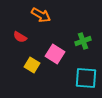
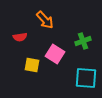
orange arrow: moved 4 px right, 5 px down; rotated 18 degrees clockwise
red semicircle: rotated 40 degrees counterclockwise
yellow square: rotated 21 degrees counterclockwise
